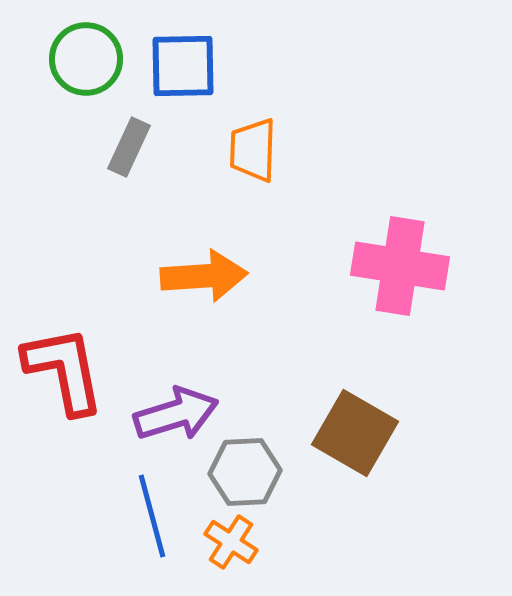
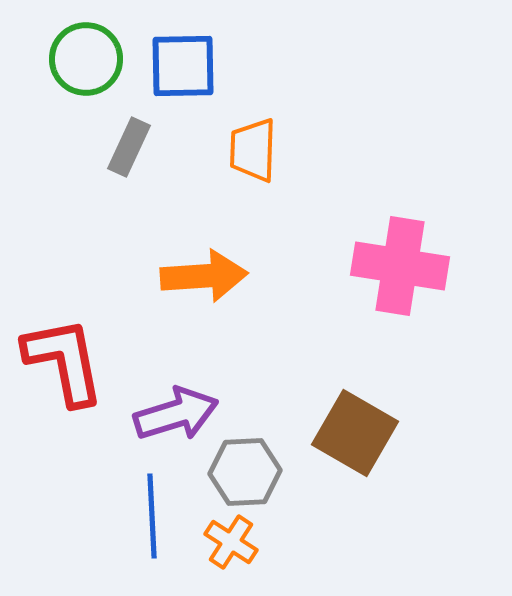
red L-shape: moved 9 px up
blue line: rotated 12 degrees clockwise
